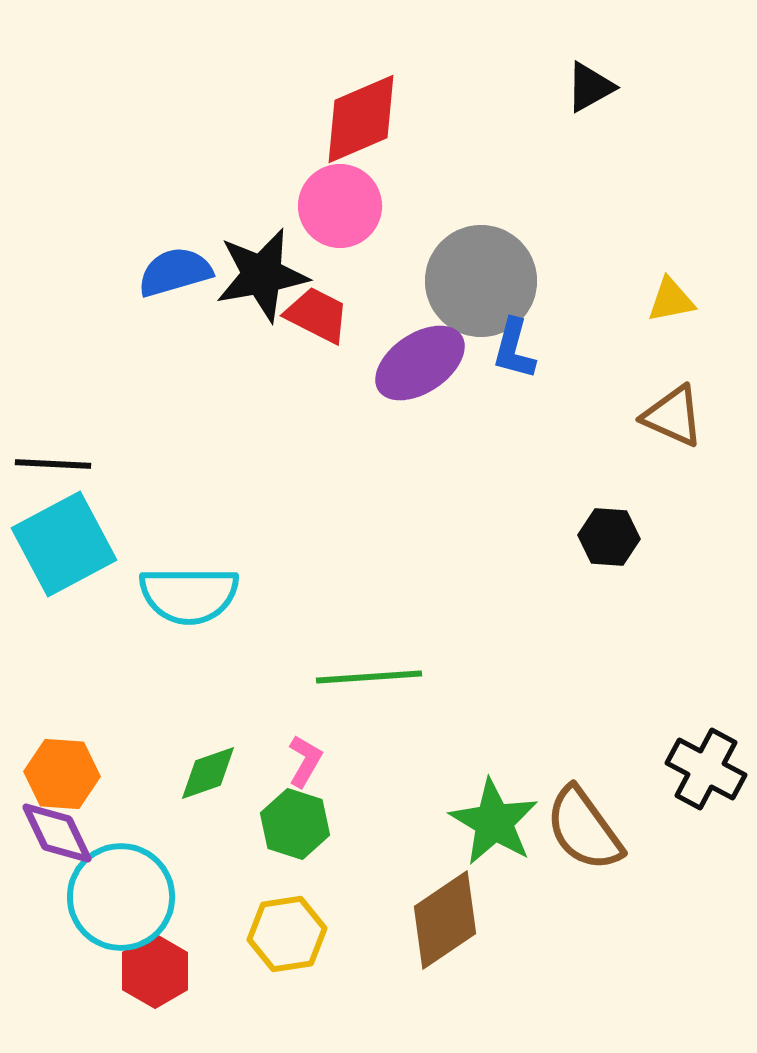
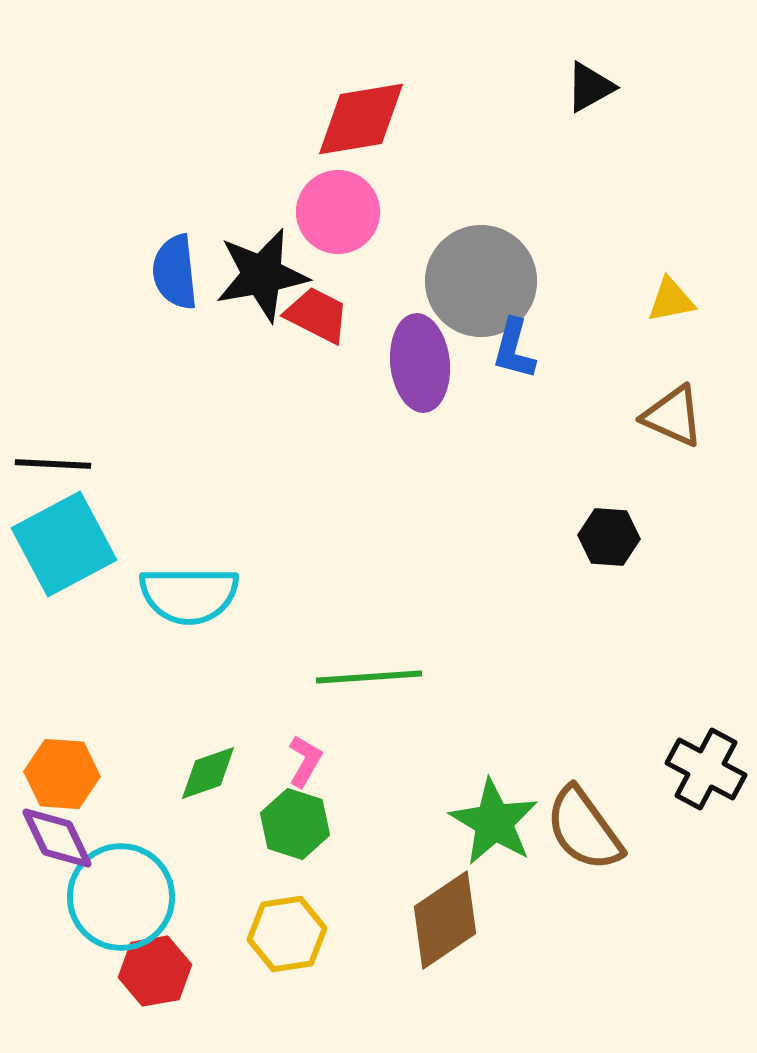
red diamond: rotated 14 degrees clockwise
pink circle: moved 2 px left, 6 px down
blue semicircle: rotated 80 degrees counterclockwise
purple ellipse: rotated 62 degrees counterclockwise
purple diamond: moved 5 px down
red hexagon: rotated 20 degrees clockwise
